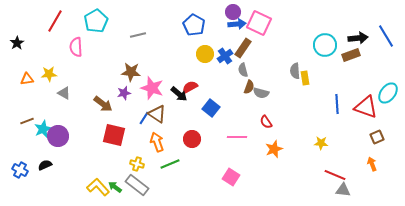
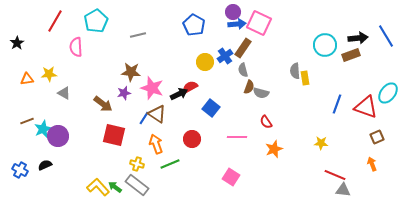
yellow circle at (205, 54): moved 8 px down
black arrow at (179, 94): rotated 66 degrees counterclockwise
blue line at (337, 104): rotated 24 degrees clockwise
orange arrow at (157, 142): moved 1 px left, 2 px down
